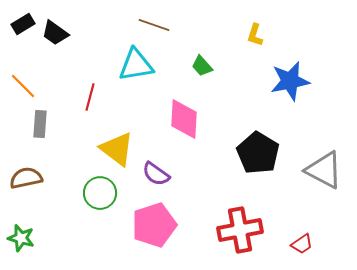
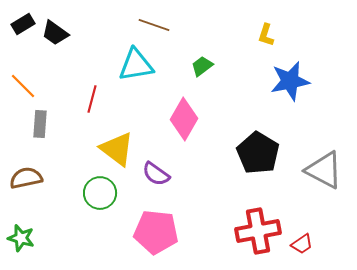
yellow L-shape: moved 11 px right
green trapezoid: rotated 95 degrees clockwise
red line: moved 2 px right, 2 px down
pink diamond: rotated 27 degrees clockwise
pink pentagon: moved 2 px right, 7 px down; rotated 24 degrees clockwise
red cross: moved 18 px right, 1 px down
